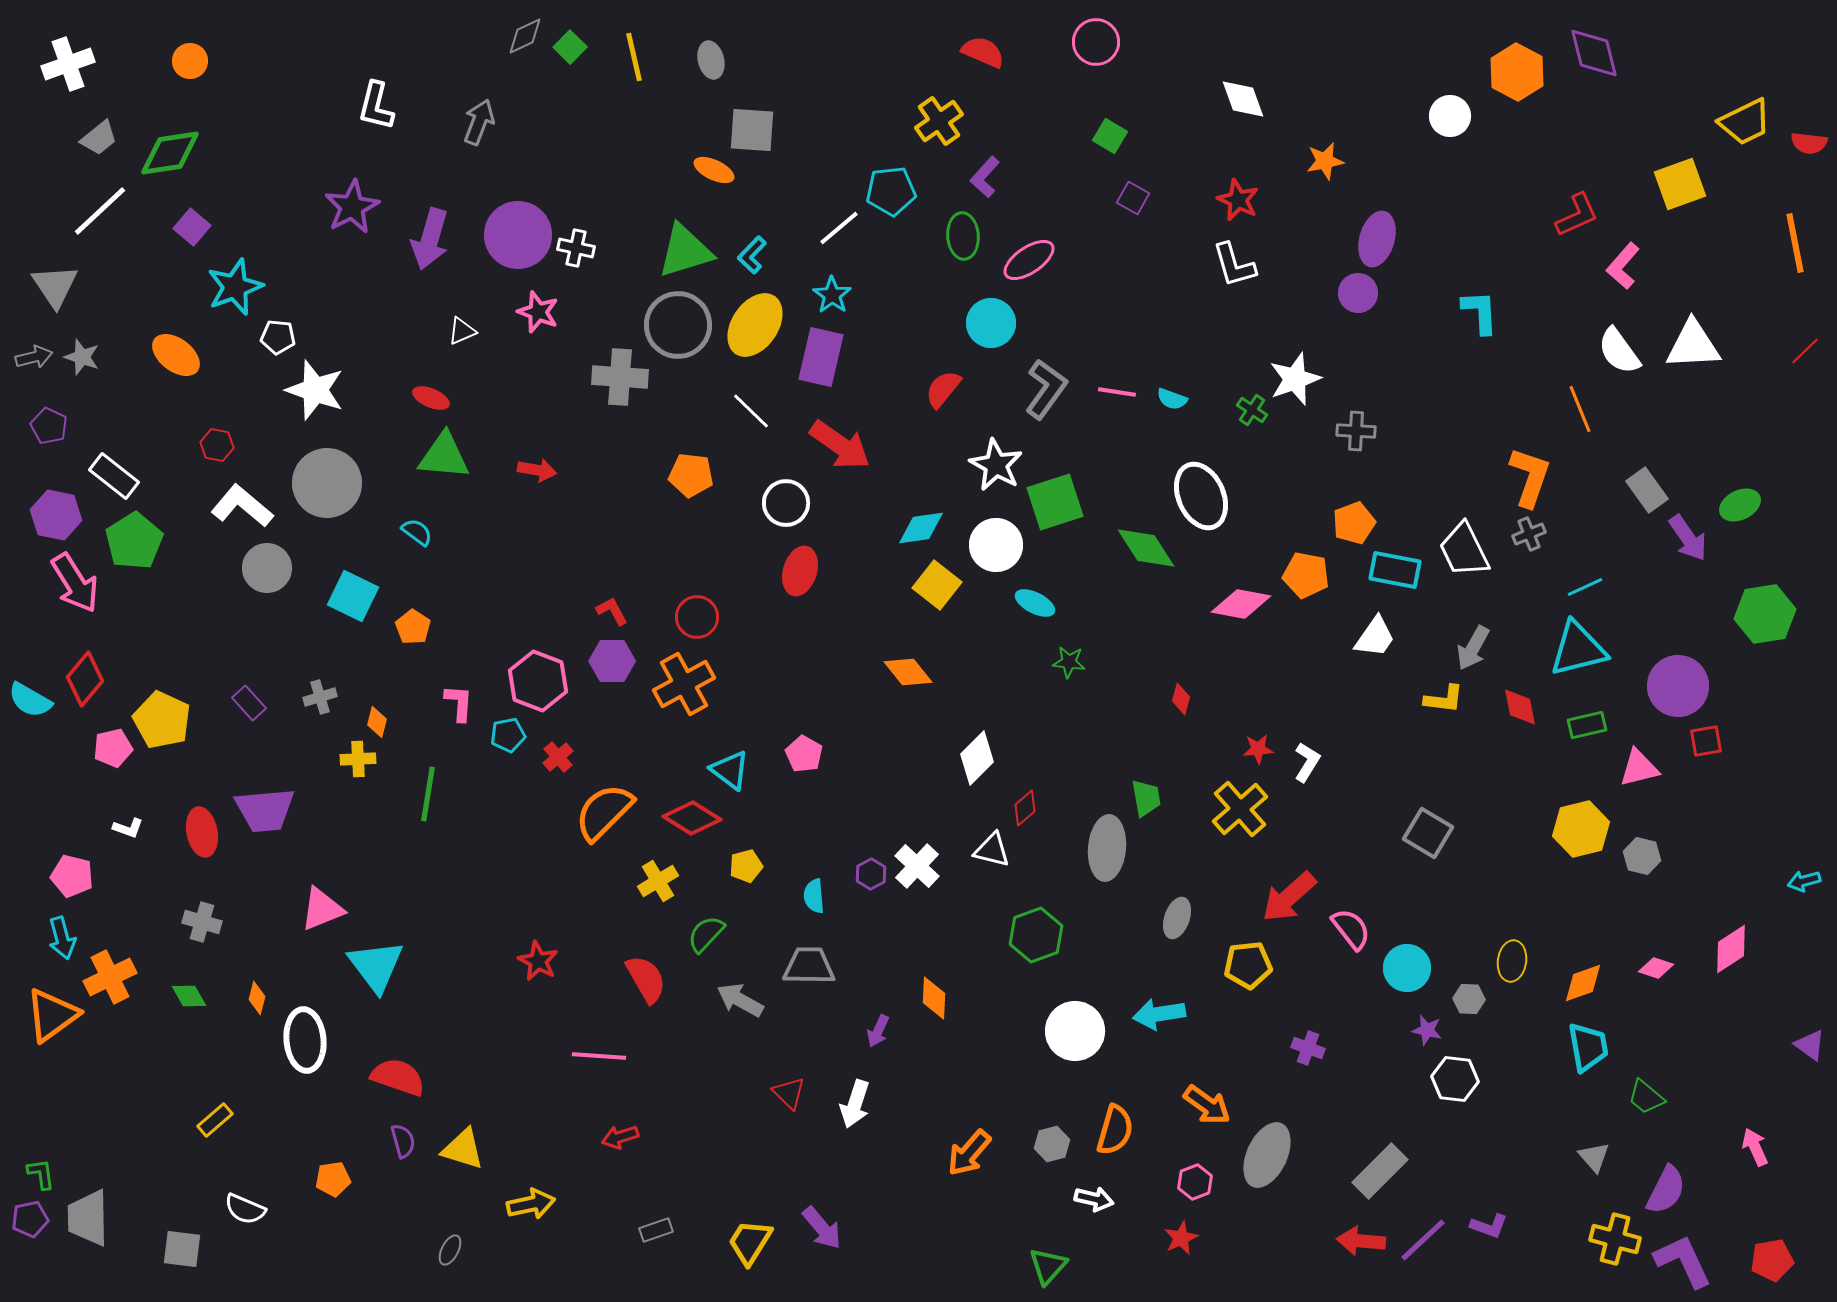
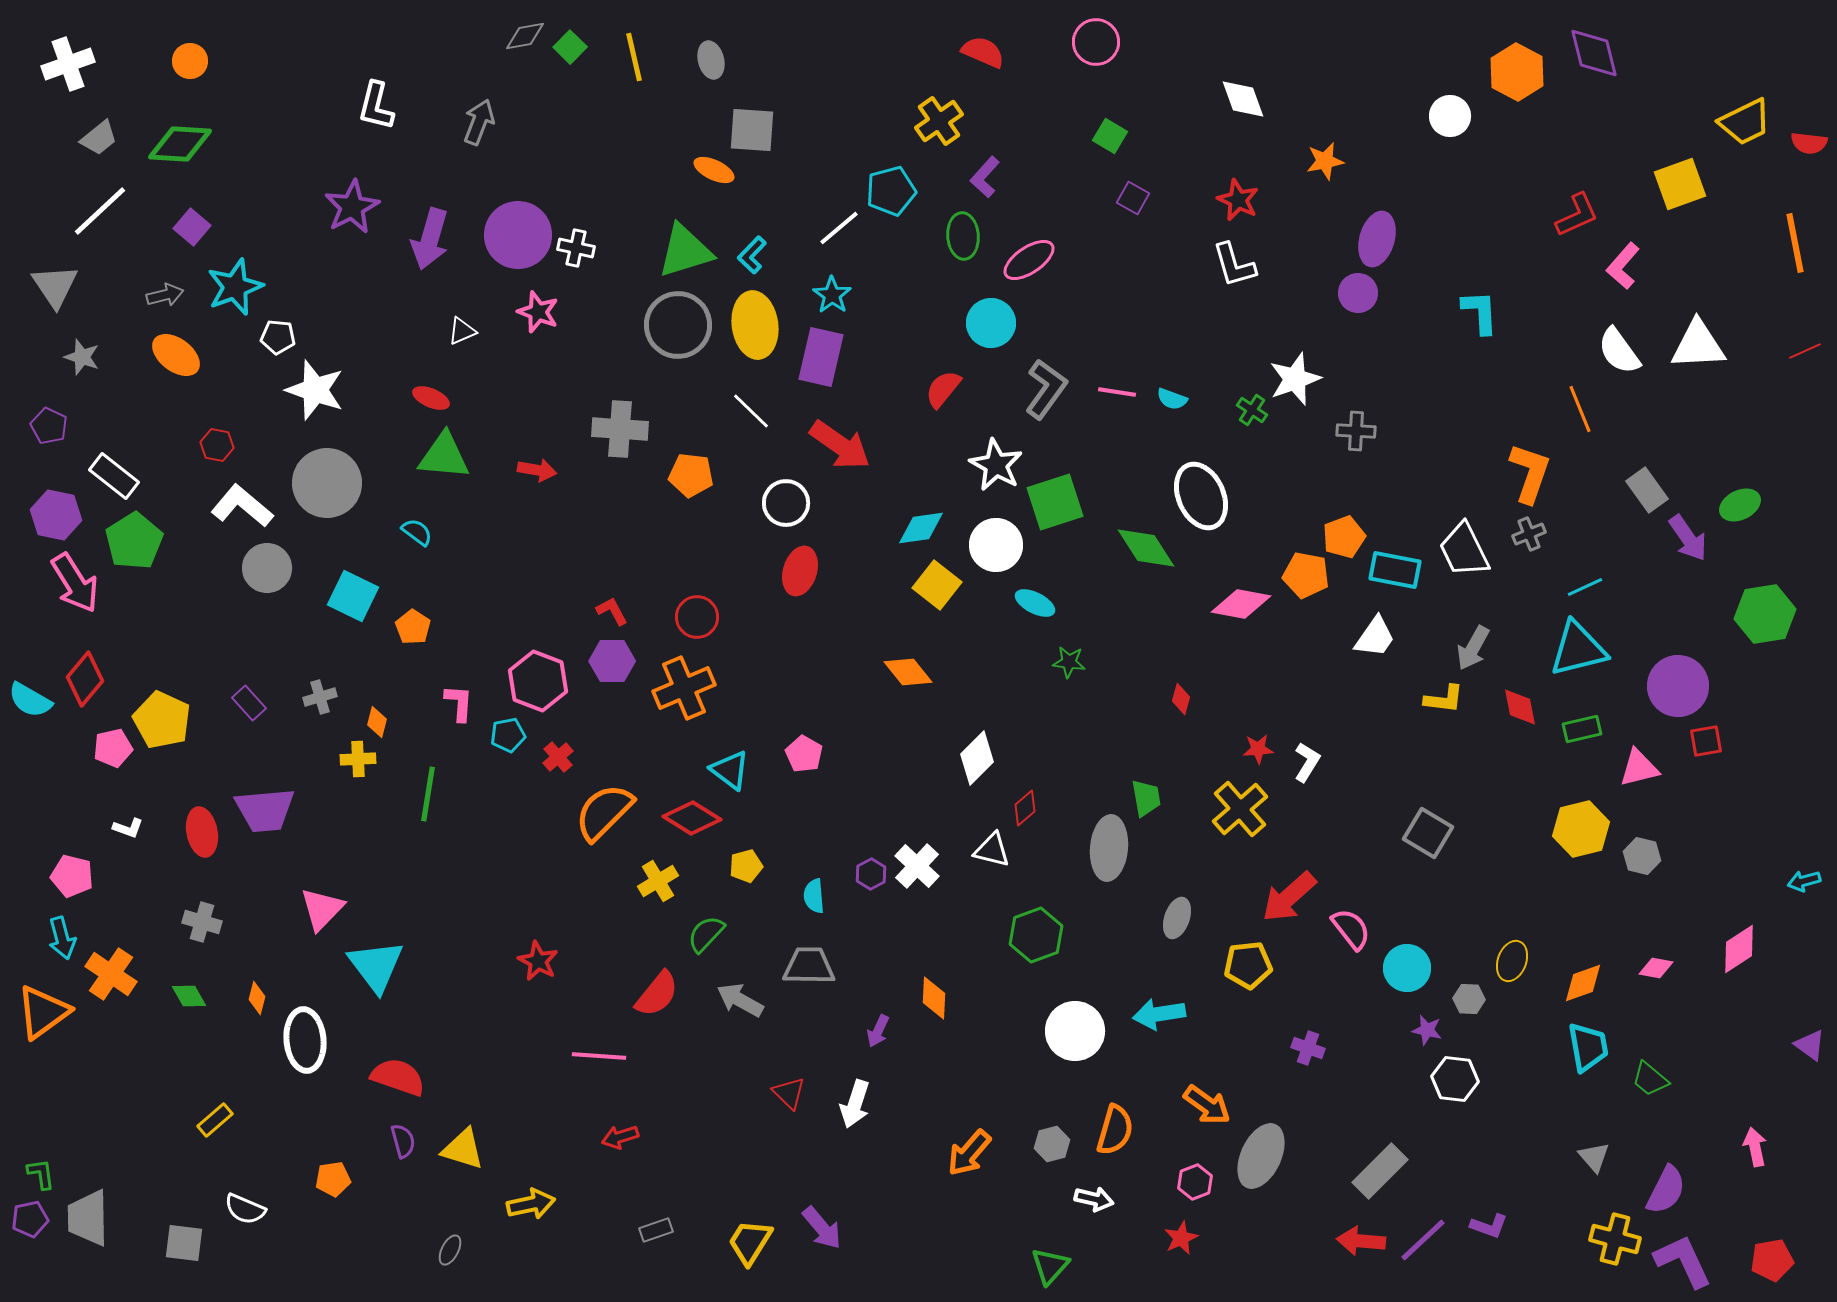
gray diamond at (525, 36): rotated 15 degrees clockwise
green diamond at (170, 153): moved 10 px right, 9 px up; rotated 12 degrees clockwise
cyan pentagon at (891, 191): rotated 9 degrees counterclockwise
yellow ellipse at (755, 325): rotated 42 degrees counterclockwise
white triangle at (1693, 345): moved 5 px right
red line at (1805, 351): rotated 20 degrees clockwise
gray arrow at (34, 357): moved 131 px right, 62 px up
gray cross at (620, 377): moved 52 px down
orange L-shape at (1530, 477): moved 4 px up
orange pentagon at (1354, 523): moved 10 px left, 14 px down
orange cross at (684, 684): moved 4 px down; rotated 6 degrees clockwise
green rectangle at (1587, 725): moved 5 px left, 4 px down
gray ellipse at (1107, 848): moved 2 px right
pink triangle at (322, 909): rotated 24 degrees counterclockwise
pink diamond at (1731, 949): moved 8 px right
yellow ellipse at (1512, 961): rotated 12 degrees clockwise
pink diamond at (1656, 968): rotated 8 degrees counterclockwise
orange cross at (110, 977): moved 1 px right, 3 px up; rotated 30 degrees counterclockwise
red semicircle at (646, 979): moved 11 px right, 15 px down; rotated 69 degrees clockwise
orange triangle at (52, 1015): moved 9 px left, 3 px up
green trapezoid at (1646, 1097): moved 4 px right, 18 px up
pink arrow at (1755, 1147): rotated 12 degrees clockwise
gray ellipse at (1267, 1155): moved 6 px left, 1 px down
gray square at (182, 1249): moved 2 px right, 6 px up
green triangle at (1048, 1266): moved 2 px right
